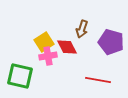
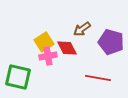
brown arrow: rotated 36 degrees clockwise
red diamond: moved 1 px down
green square: moved 2 px left, 1 px down
red line: moved 2 px up
